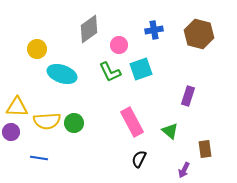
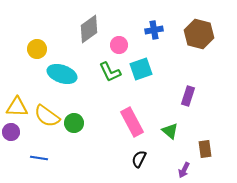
yellow semicircle: moved 5 px up; rotated 40 degrees clockwise
